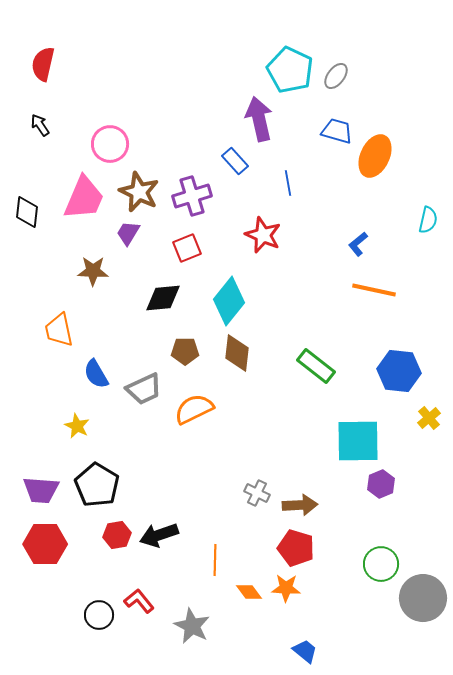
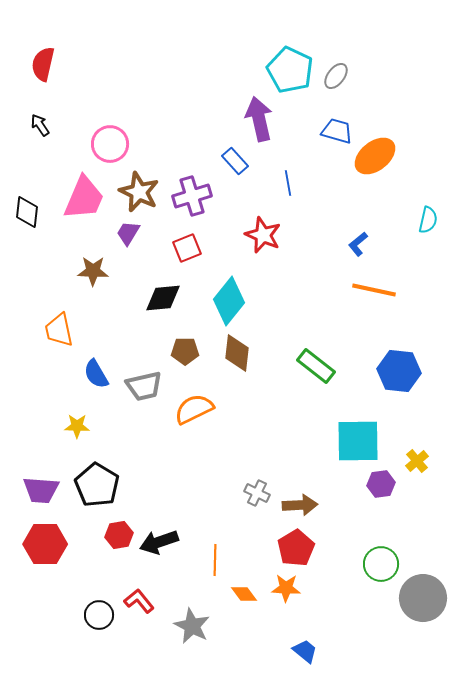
orange ellipse at (375, 156): rotated 27 degrees clockwise
gray trapezoid at (144, 389): moved 3 px up; rotated 12 degrees clockwise
yellow cross at (429, 418): moved 12 px left, 43 px down
yellow star at (77, 426): rotated 25 degrees counterclockwise
purple hexagon at (381, 484): rotated 16 degrees clockwise
red hexagon at (117, 535): moved 2 px right
black arrow at (159, 535): moved 7 px down
red pentagon at (296, 548): rotated 24 degrees clockwise
orange diamond at (249, 592): moved 5 px left, 2 px down
